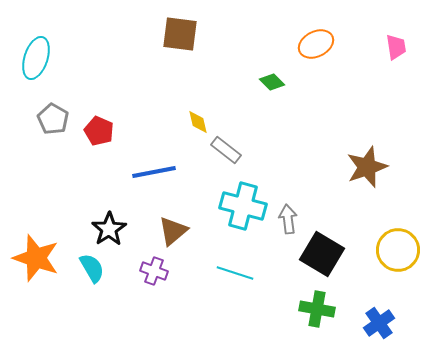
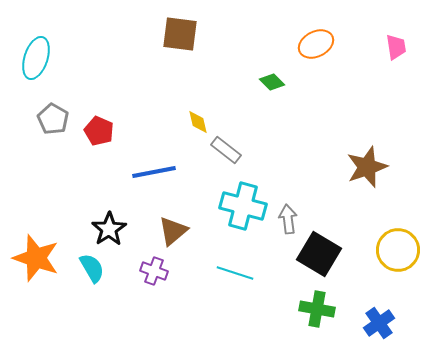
black square: moved 3 px left
